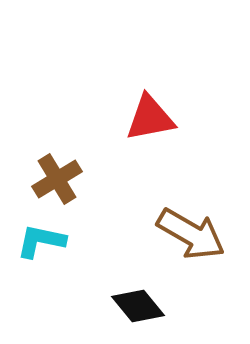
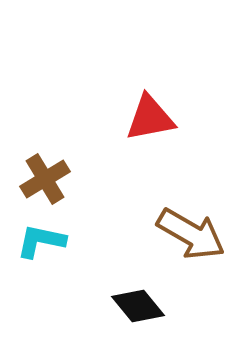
brown cross: moved 12 px left
